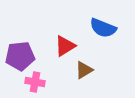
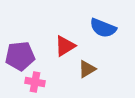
brown triangle: moved 3 px right, 1 px up
